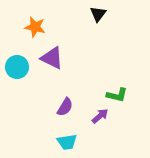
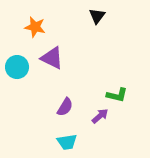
black triangle: moved 1 px left, 2 px down
